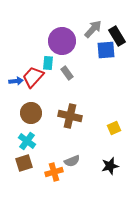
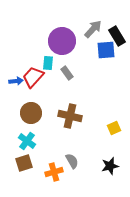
gray semicircle: rotated 98 degrees counterclockwise
